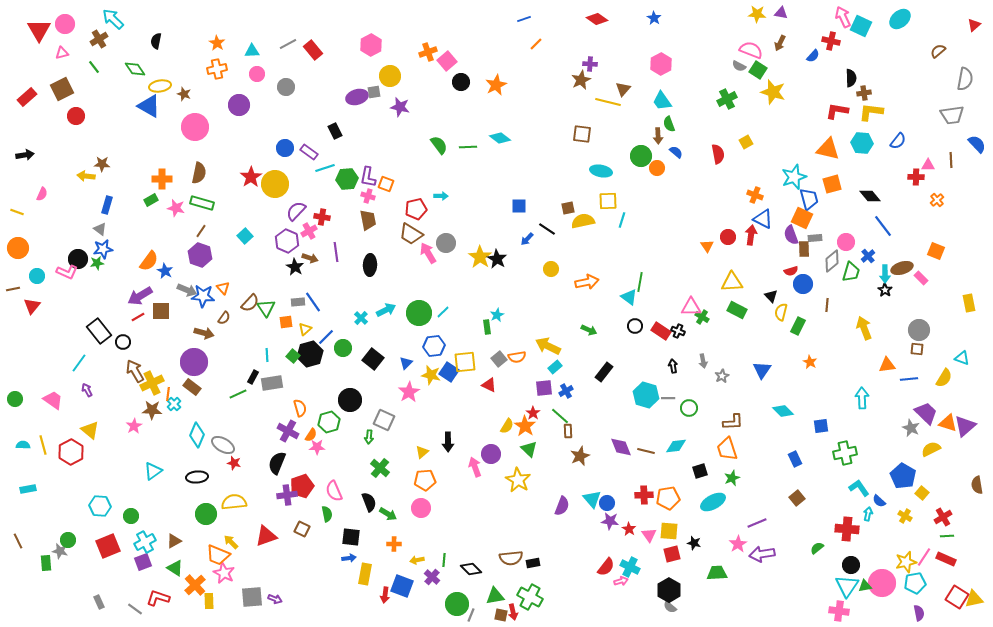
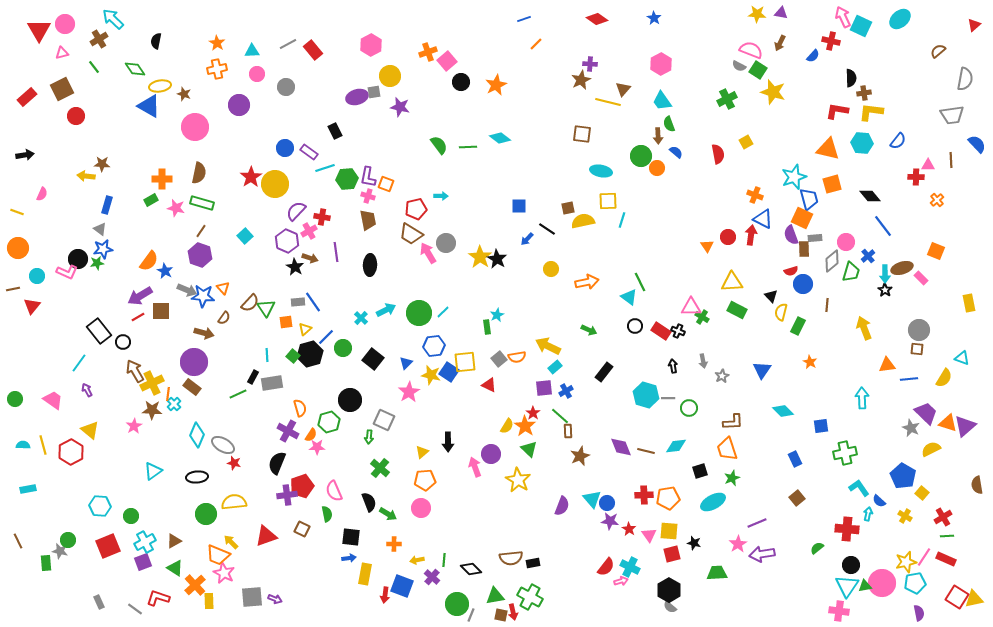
green line at (640, 282): rotated 36 degrees counterclockwise
